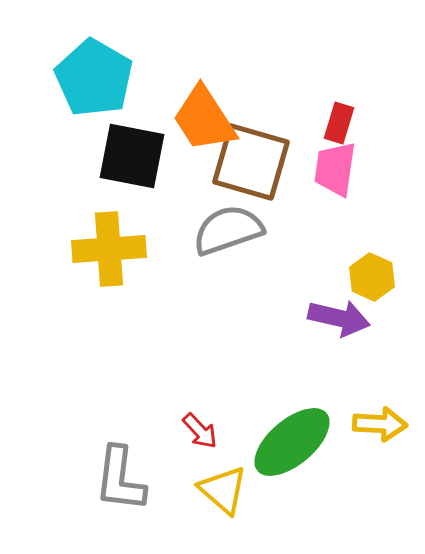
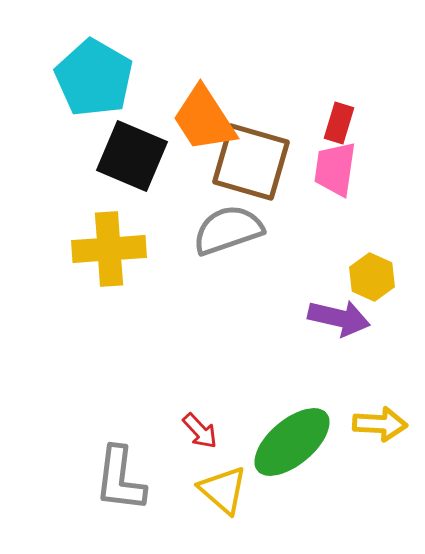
black square: rotated 12 degrees clockwise
